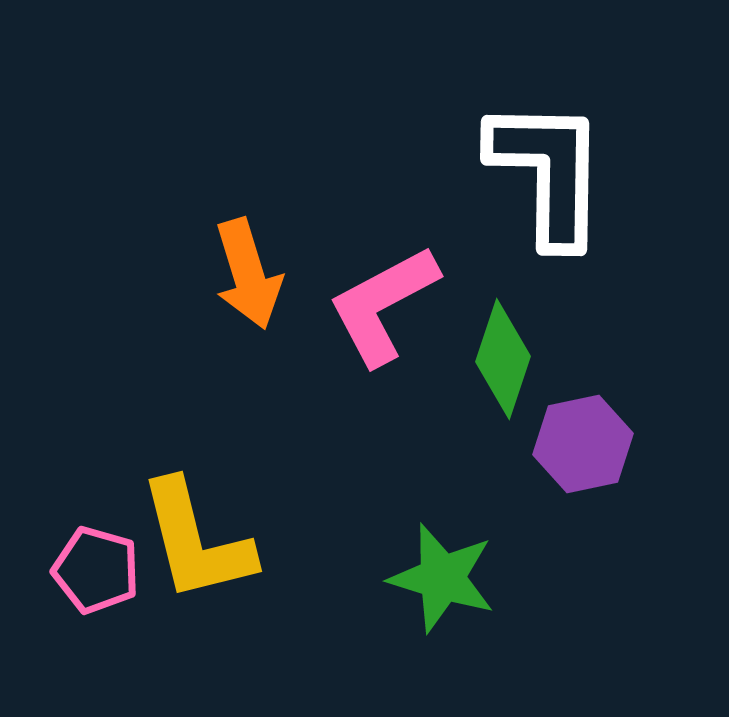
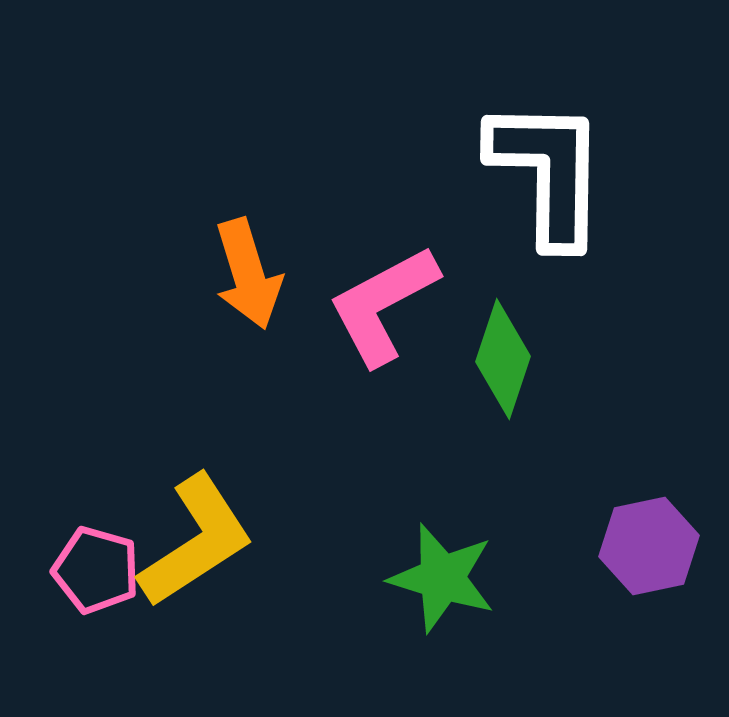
purple hexagon: moved 66 px right, 102 px down
yellow L-shape: rotated 109 degrees counterclockwise
